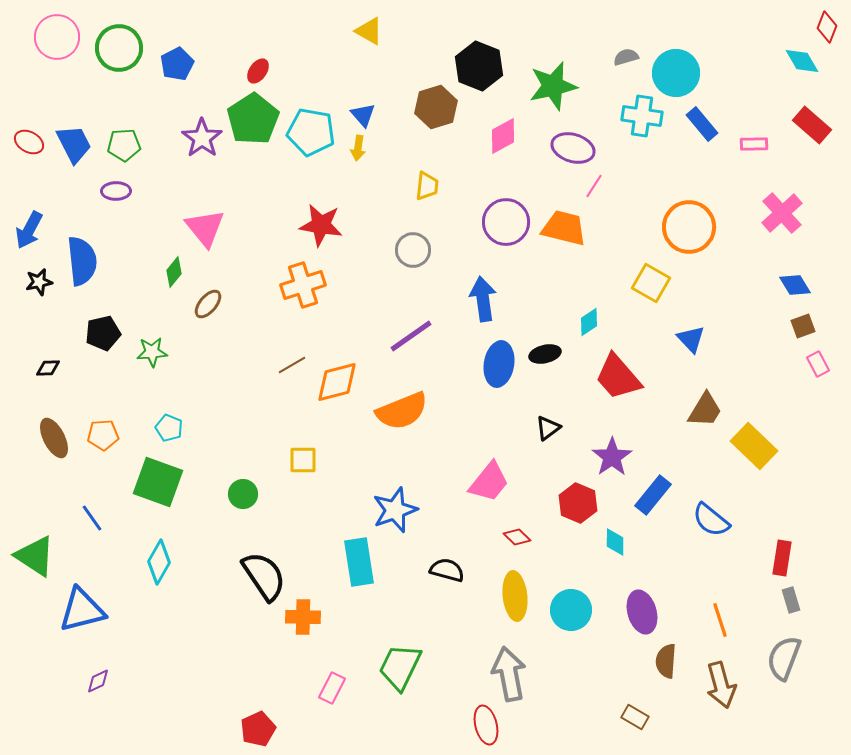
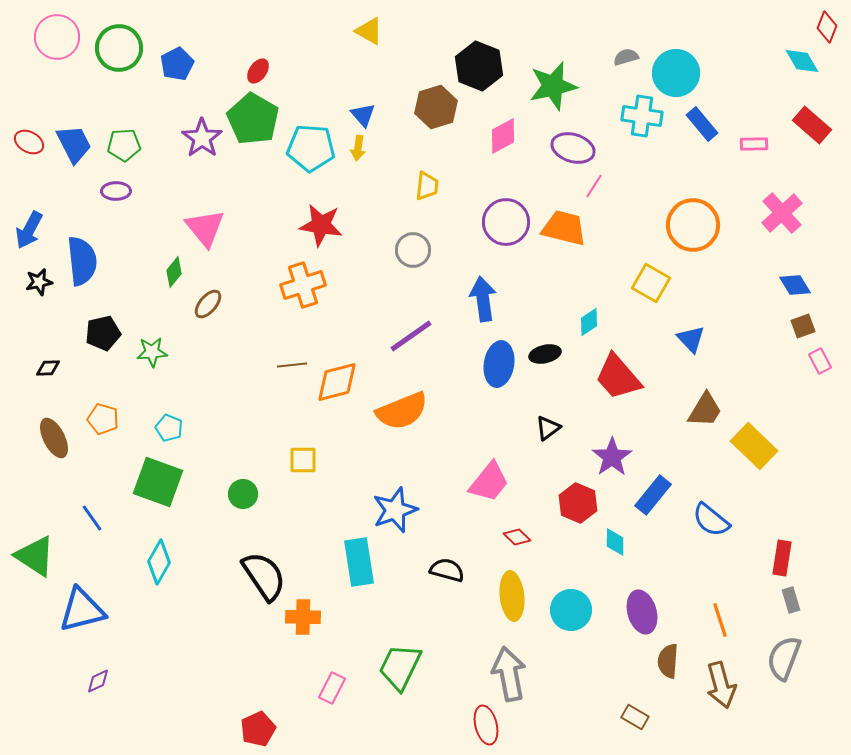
green pentagon at (253, 119): rotated 9 degrees counterclockwise
cyan pentagon at (311, 132): moved 16 px down; rotated 6 degrees counterclockwise
orange circle at (689, 227): moved 4 px right, 2 px up
pink rectangle at (818, 364): moved 2 px right, 3 px up
brown line at (292, 365): rotated 24 degrees clockwise
orange pentagon at (103, 435): moved 16 px up; rotated 20 degrees clockwise
yellow ellipse at (515, 596): moved 3 px left
brown semicircle at (666, 661): moved 2 px right
